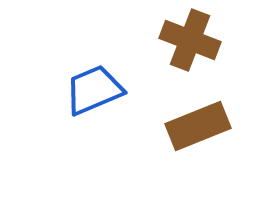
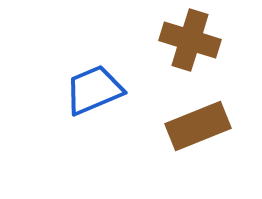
brown cross: rotated 4 degrees counterclockwise
